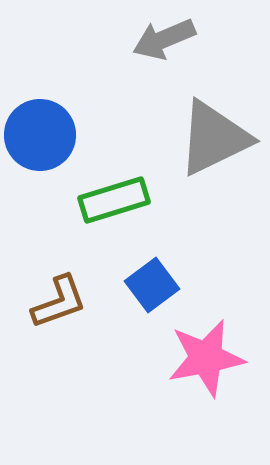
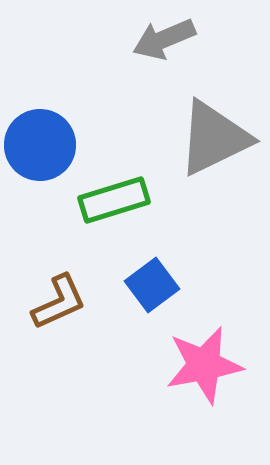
blue circle: moved 10 px down
brown L-shape: rotated 4 degrees counterclockwise
pink star: moved 2 px left, 7 px down
